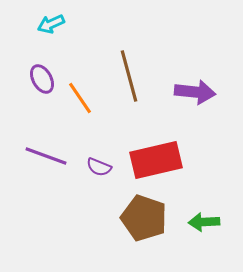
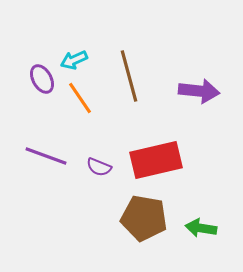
cyan arrow: moved 23 px right, 36 px down
purple arrow: moved 4 px right, 1 px up
brown pentagon: rotated 9 degrees counterclockwise
green arrow: moved 3 px left, 6 px down; rotated 12 degrees clockwise
